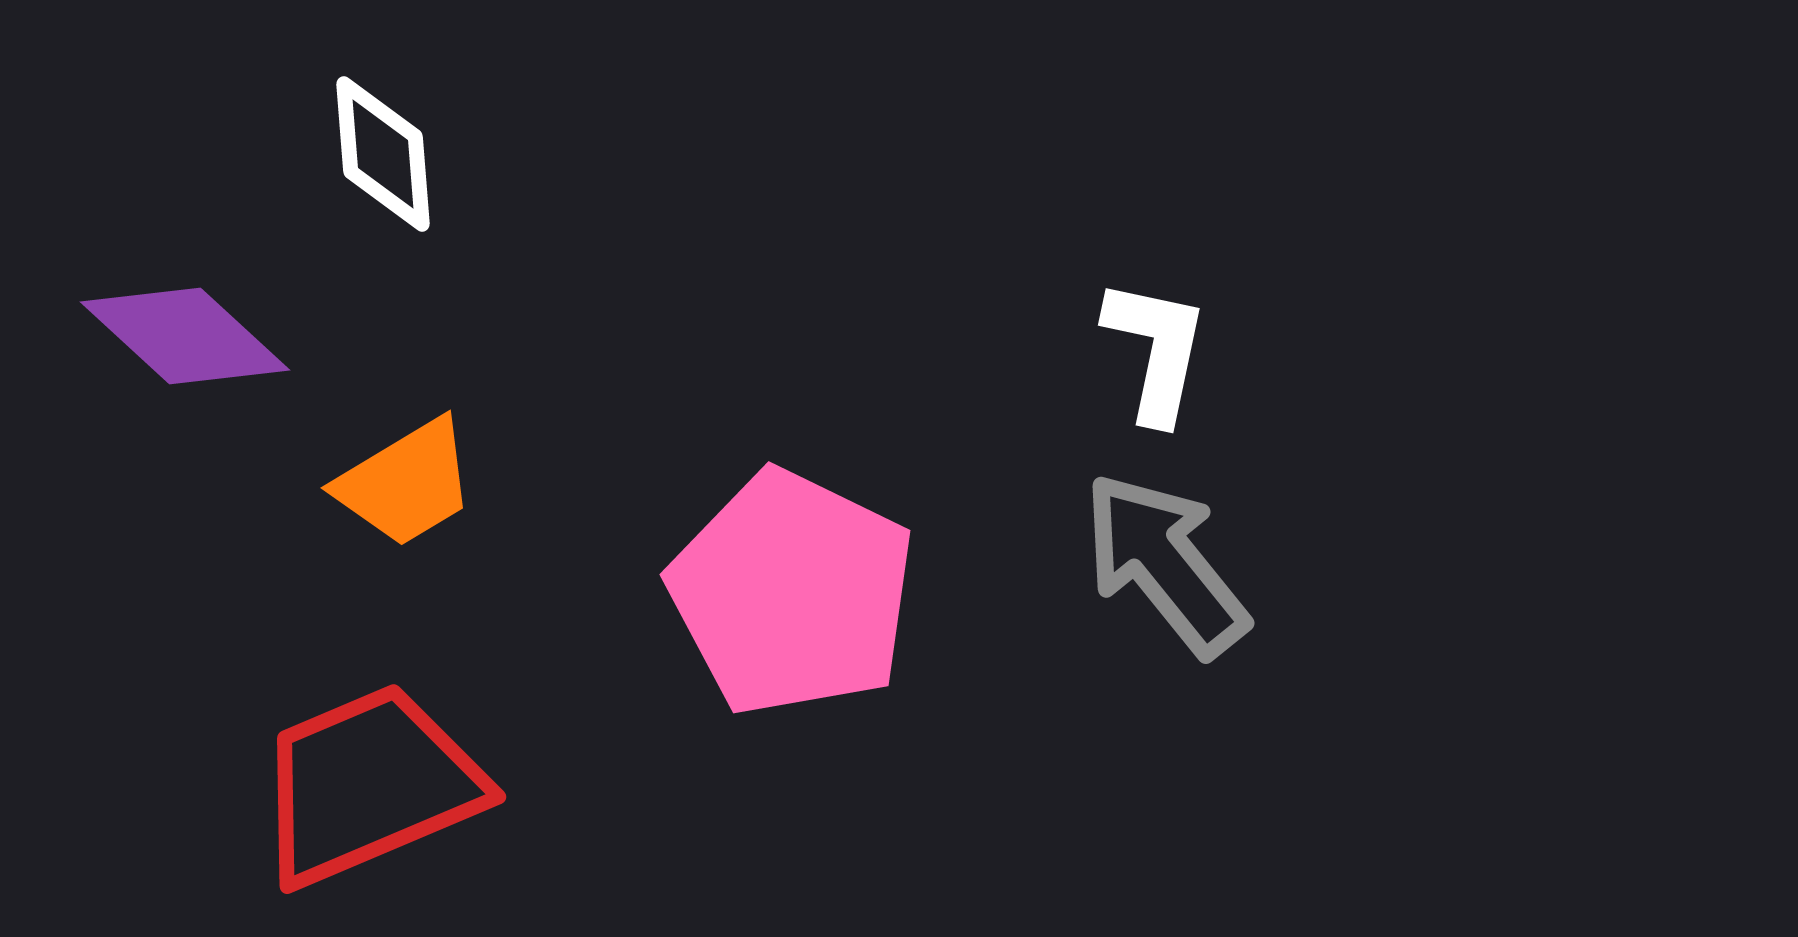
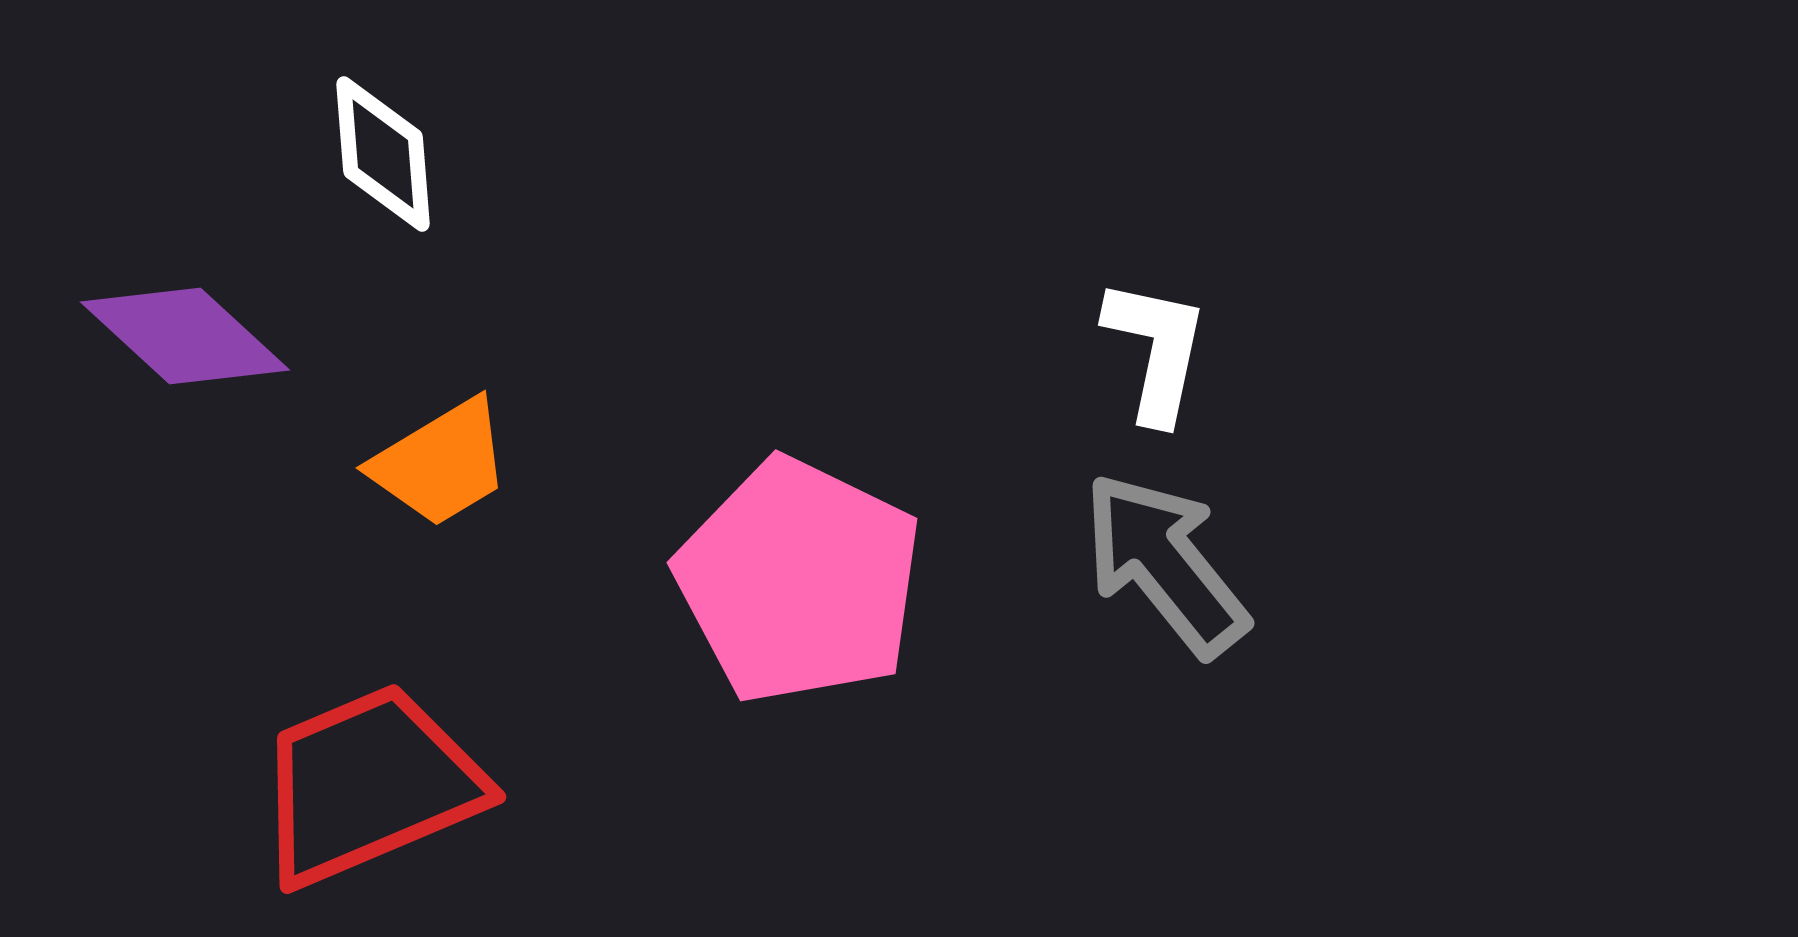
orange trapezoid: moved 35 px right, 20 px up
pink pentagon: moved 7 px right, 12 px up
